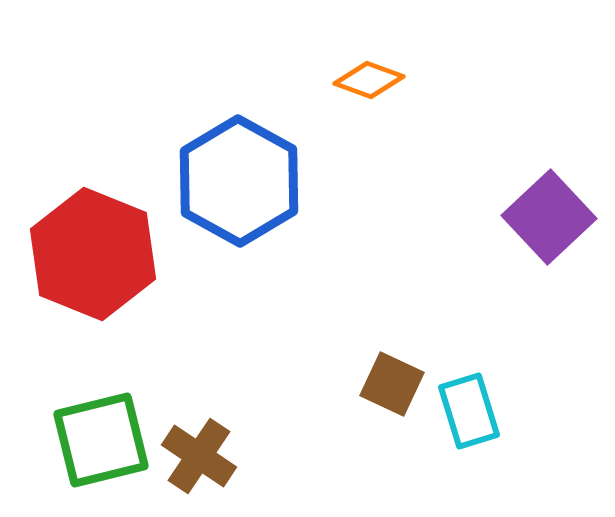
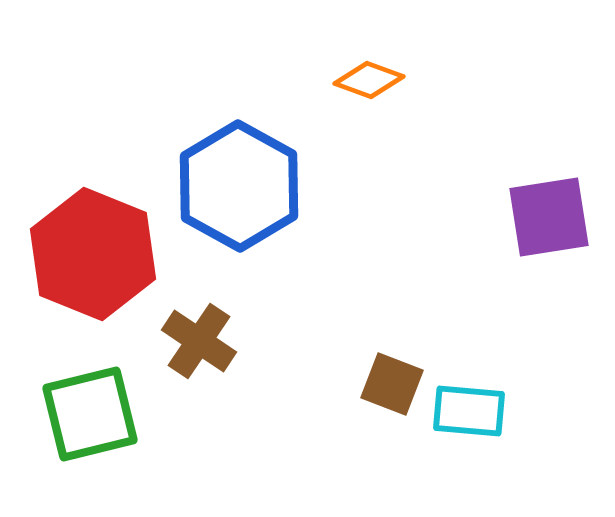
blue hexagon: moved 5 px down
purple square: rotated 34 degrees clockwise
brown square: rotated 4 degrees counterclockwise
cyan rectangle: rotated 68 degrees counterclockwise
green square: moved 11 px left, 26 px up
brown cross: moved 115 px up
